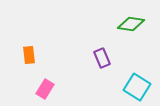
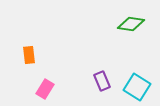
purple rectangle: moved 23 px down
